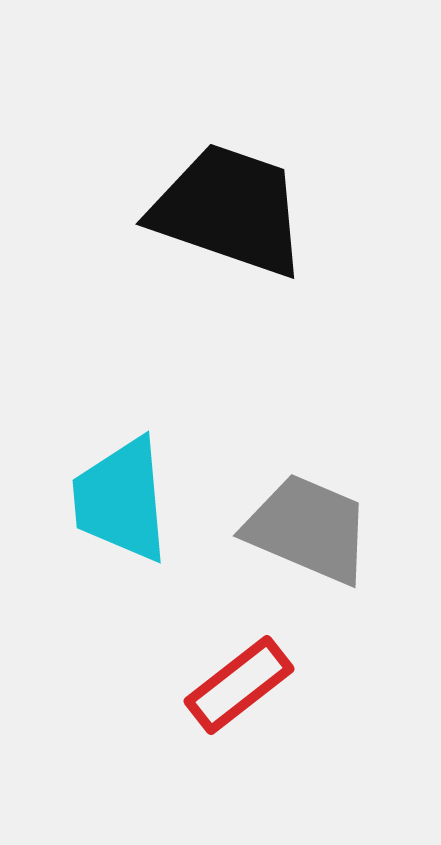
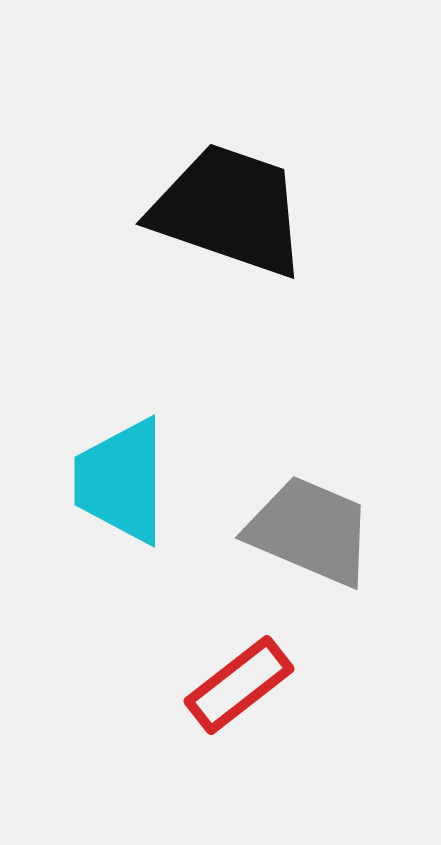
cyan trapezoid: moved 19 px up; rotated 5 degrees clockwise
gray trapezoid: moved 2 px right, 2 px down
